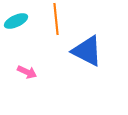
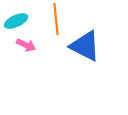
blue triangle: moved 2 px left, 5 px up
pink arrow: moved 1 px left, 27 px up
